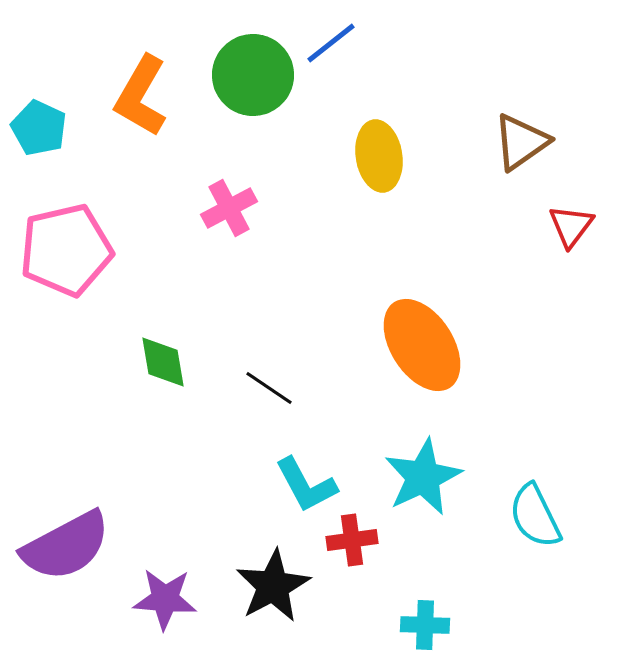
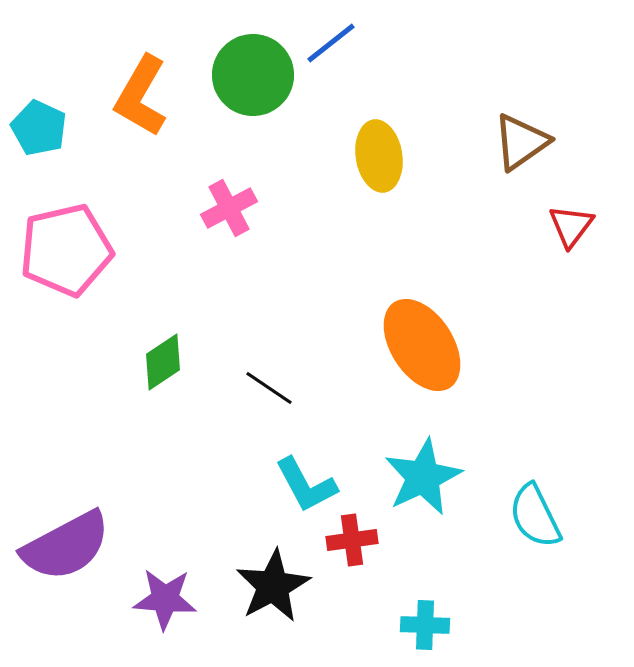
green diamond: rotated 66 degrees clockwise
